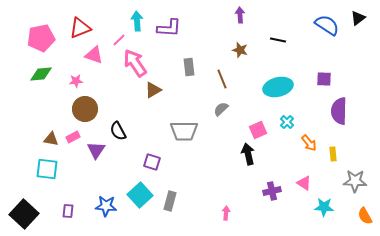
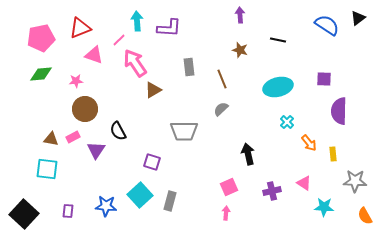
pink square at (258, 130): moved 29 px left, 57 px down
